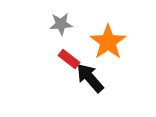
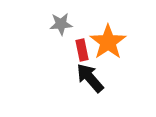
red rectangle: moved 13 px right, 9 px up; rotated 40 degrees clockwise
